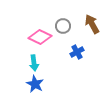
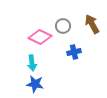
blue cross: moved 3 px left; rotated 16 degrees clockwise
cyan arrow: moved 2 px left
blue star: rotated 18 degrees counterclockwise
